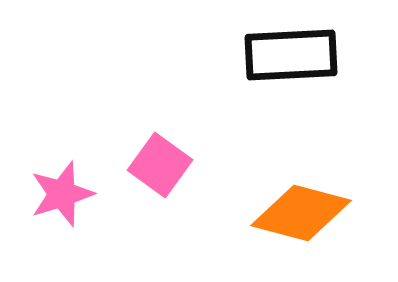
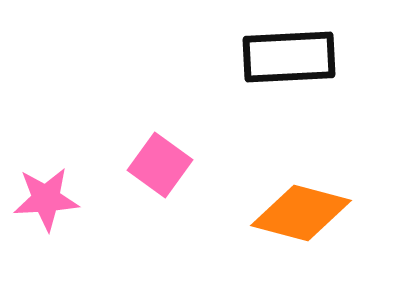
black rectangle: moved 2 px left, 2 px down
pink star: moved 16 px left, 5 px down; rotated 14 degrees clockwise
